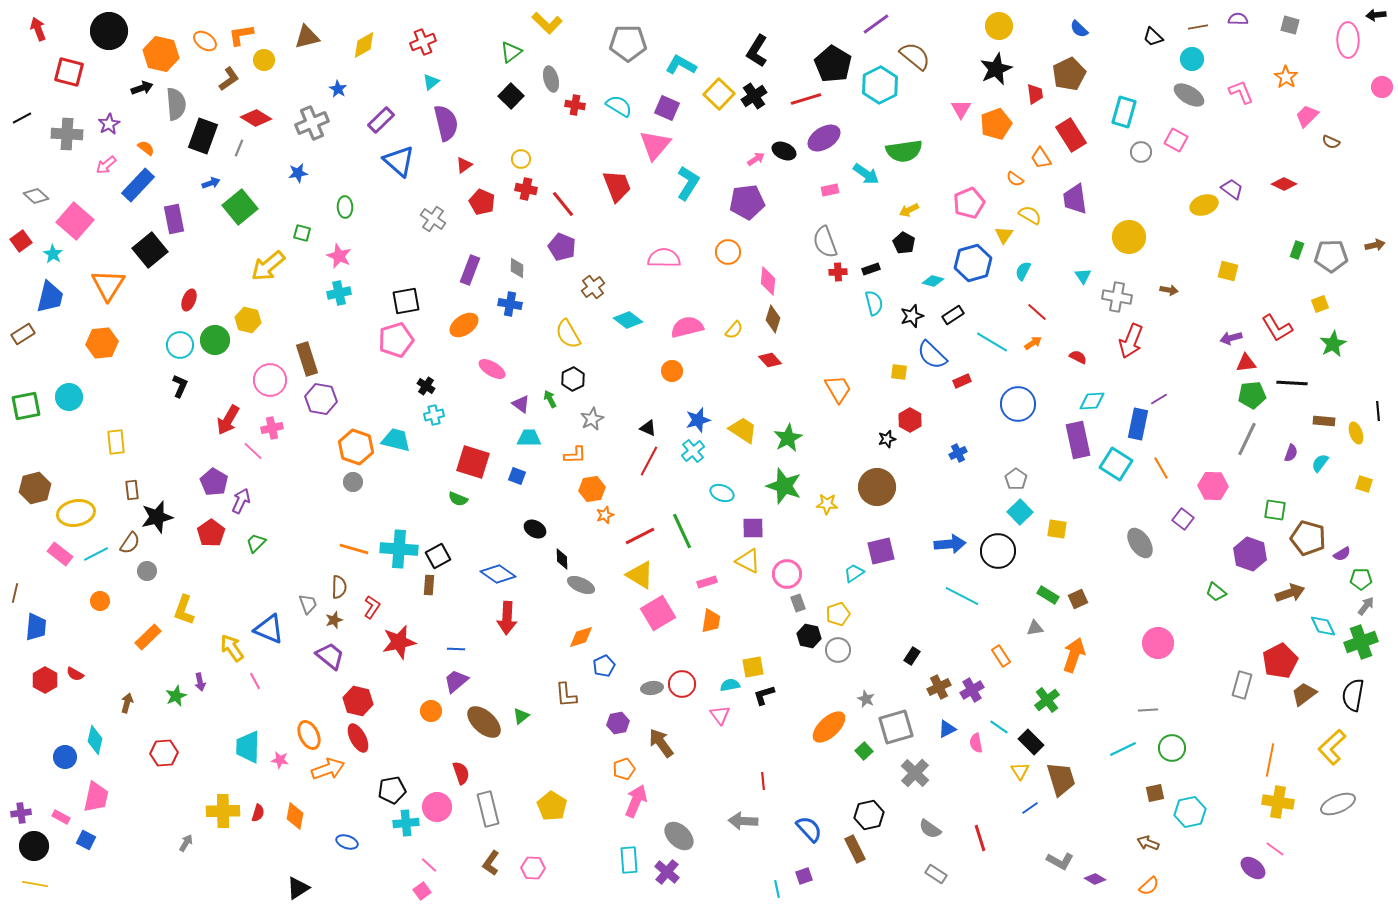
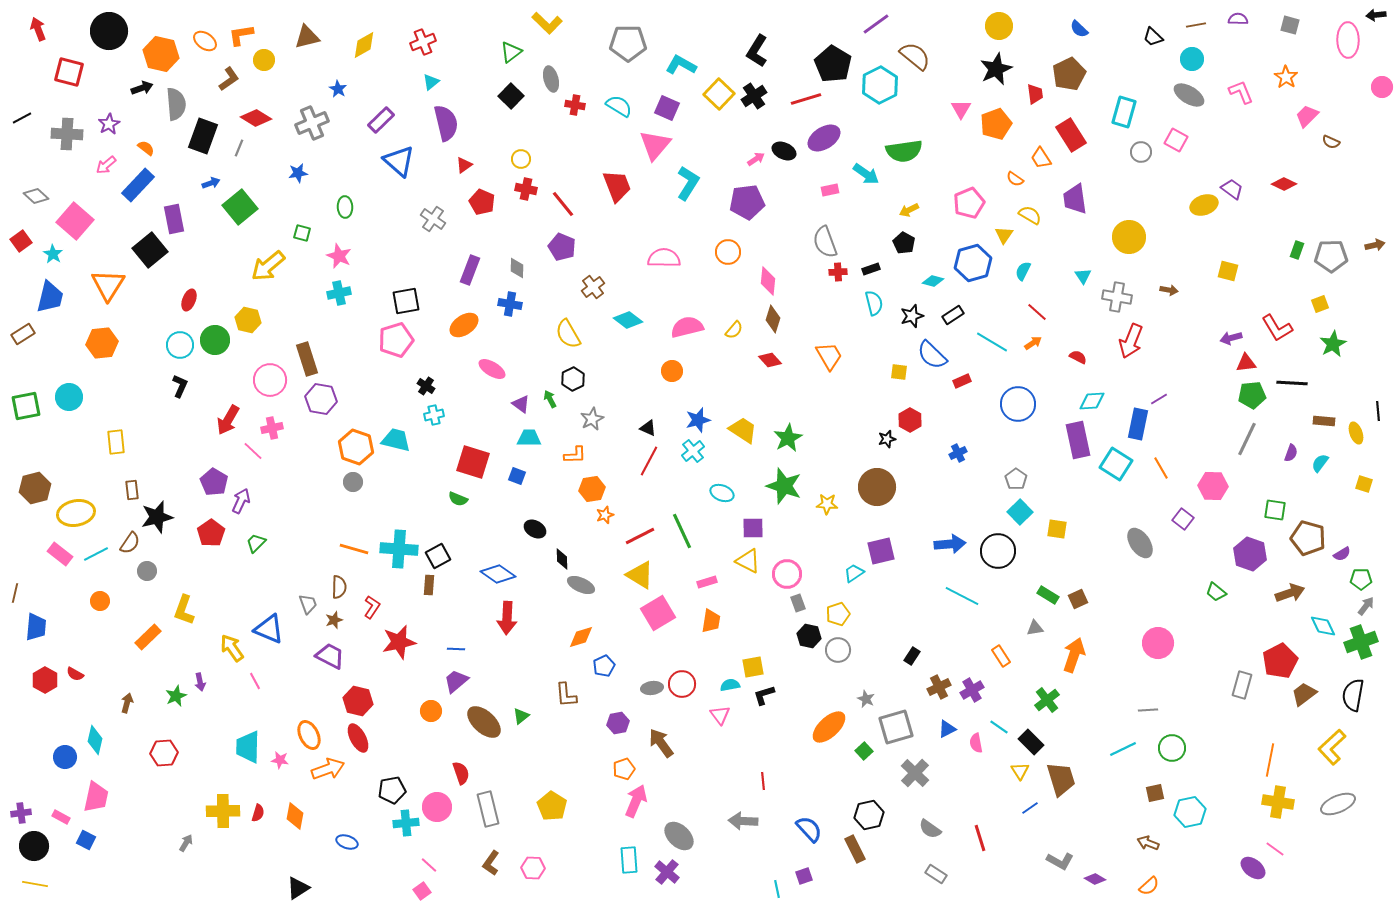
brown line at (1198, 27): moved 2 px left, 2 px up
orange trapezoid at (838, 389): moved 9 px left, 33 px up
purple trapezoid at (330, 656): rotated 12 degrees counterclockwise
